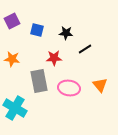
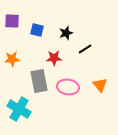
purple square: rotated 28 degrees clockwise
black star: rotated 24 degrees counterclockwise
orange star: rotated 14 degrees counterclockwise
pink ellipse: moved 1 px left, 1 px up
cyan cross: moved 4 px right, 1 px down
